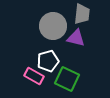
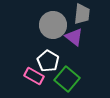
gray circle: moved 1 px up
purple triangle: moved 2 px left, 1 px up; rotated 24 degrees clockwise
white pentagon: rotated 25 degrees counterclockwise
green square: rotated 15 degrees clockwise
